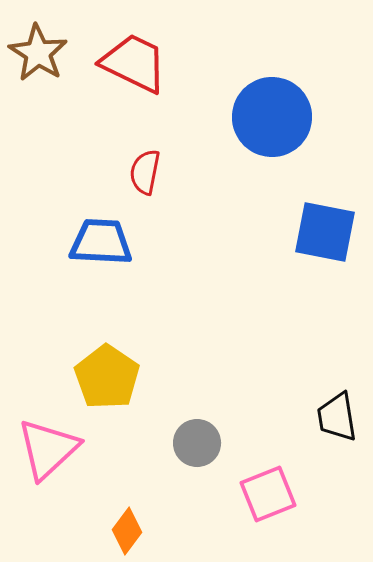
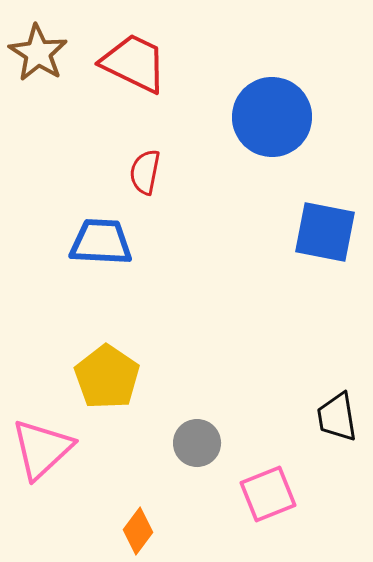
pink triangle: moved 6 px left
orange diamond: moved 11 px right
